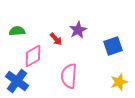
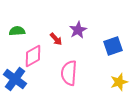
pink semicircle: moved 3 px up
blue cross: moved 2 px left, 2 px up
